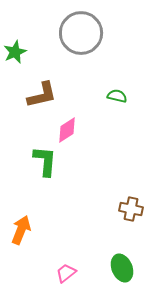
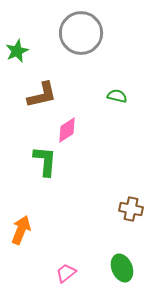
green star: moved 2 px right, 1 px up
